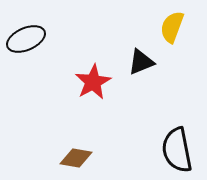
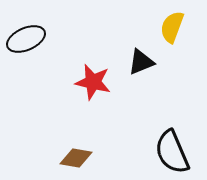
red star: rotated 30 degrees counterclockwise
black semicircle: moved 5 px left, 2 px down; rotated 12 degrees counterclockwise
